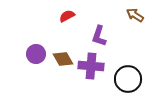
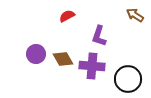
purple cross: moved 1 px right
